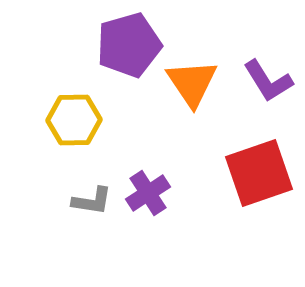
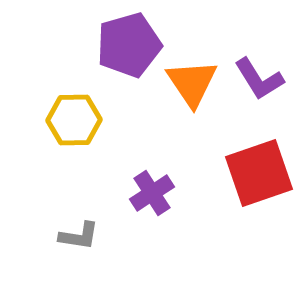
purple L-shape: moved 9 px left, 2 px up
purple cross: moved 4 px right
gray L-shape: moved 13 px left, 35 px down
